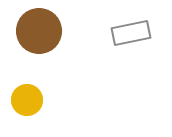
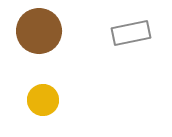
yellow circle: moved 16 px right
